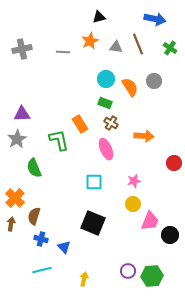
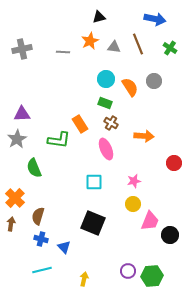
gray triangle: moved 2 px left
green L-shape: rotated 110 degrees clockwise
brown semicircle: moved 4 px right
